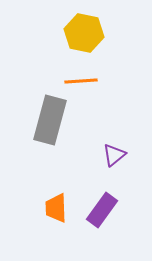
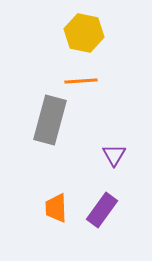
purple triangle: rotated 20 degrees counterclockwise
